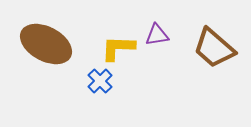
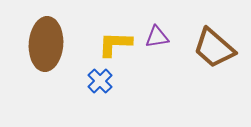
purple triangle: moved 2 px down
brown ellipse: rotated 66 degrees clockwise
yellow L-shape: moved 3 px left, 4 px up
